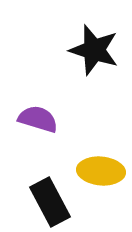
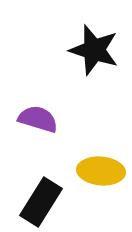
black rectangle: moved 9 px left; rotated 60 degrees clockwise
